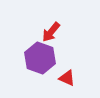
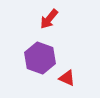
red arrow: moved 2 px left, 13 px up
